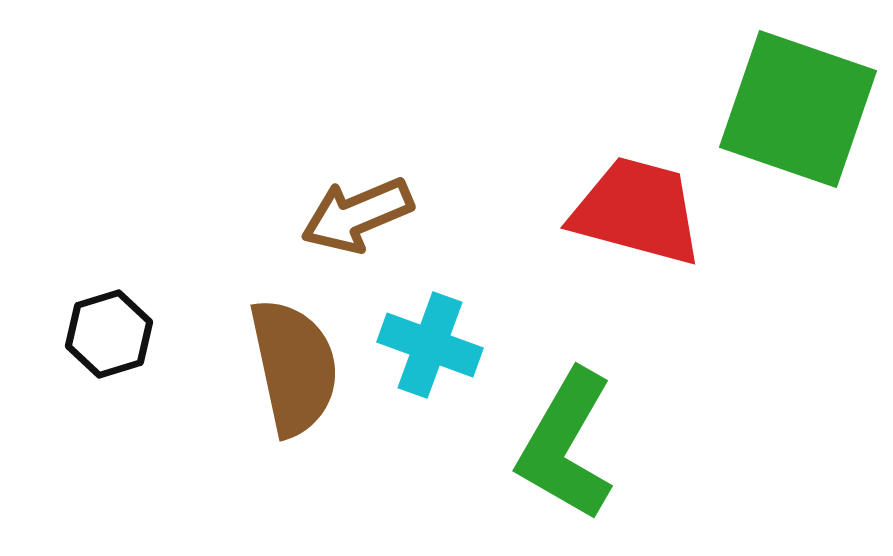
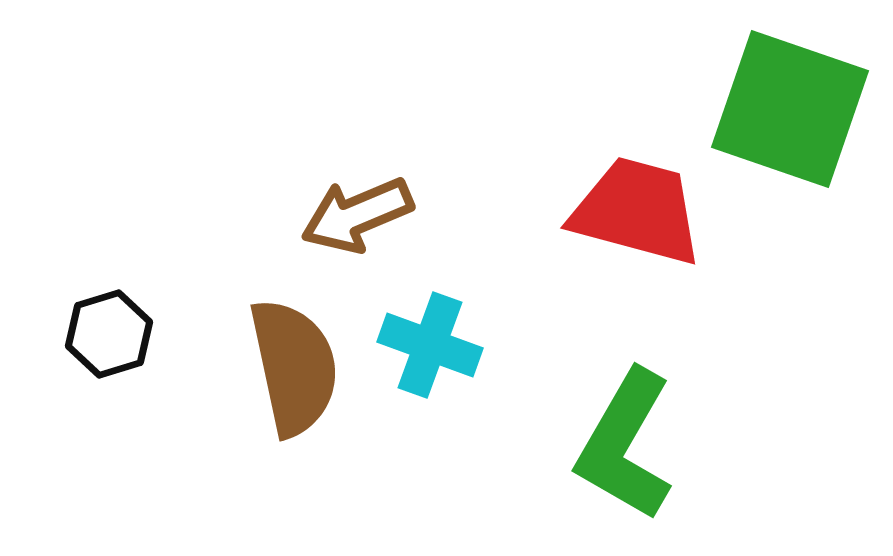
green square: moved 8 px left
green L-shape: moved 59 px right
